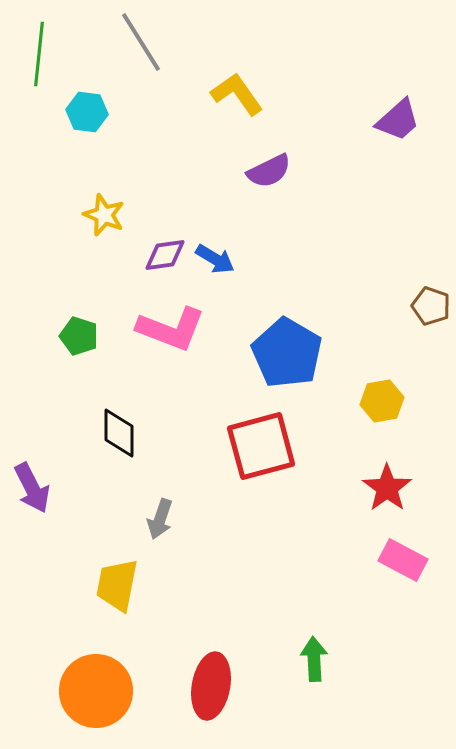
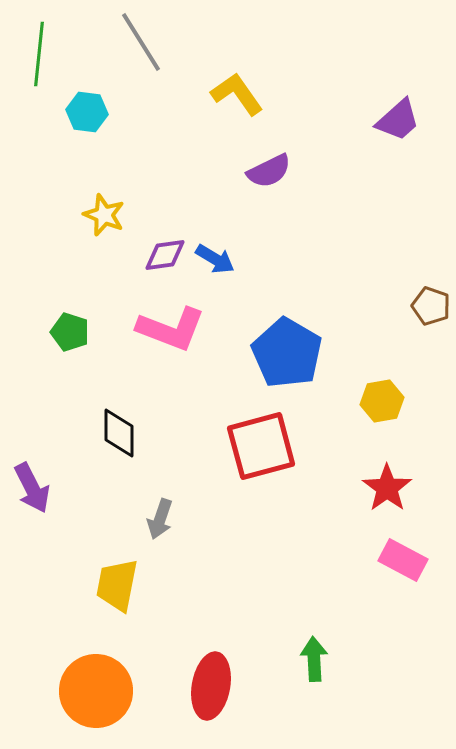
green pentagon: moved 9 px left, 4 px up
